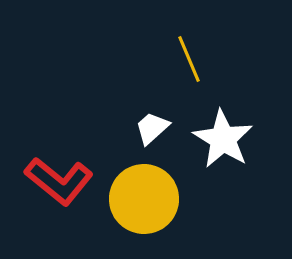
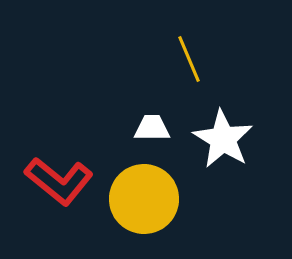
white trapezoid: rotated 42 degrees clockwise
